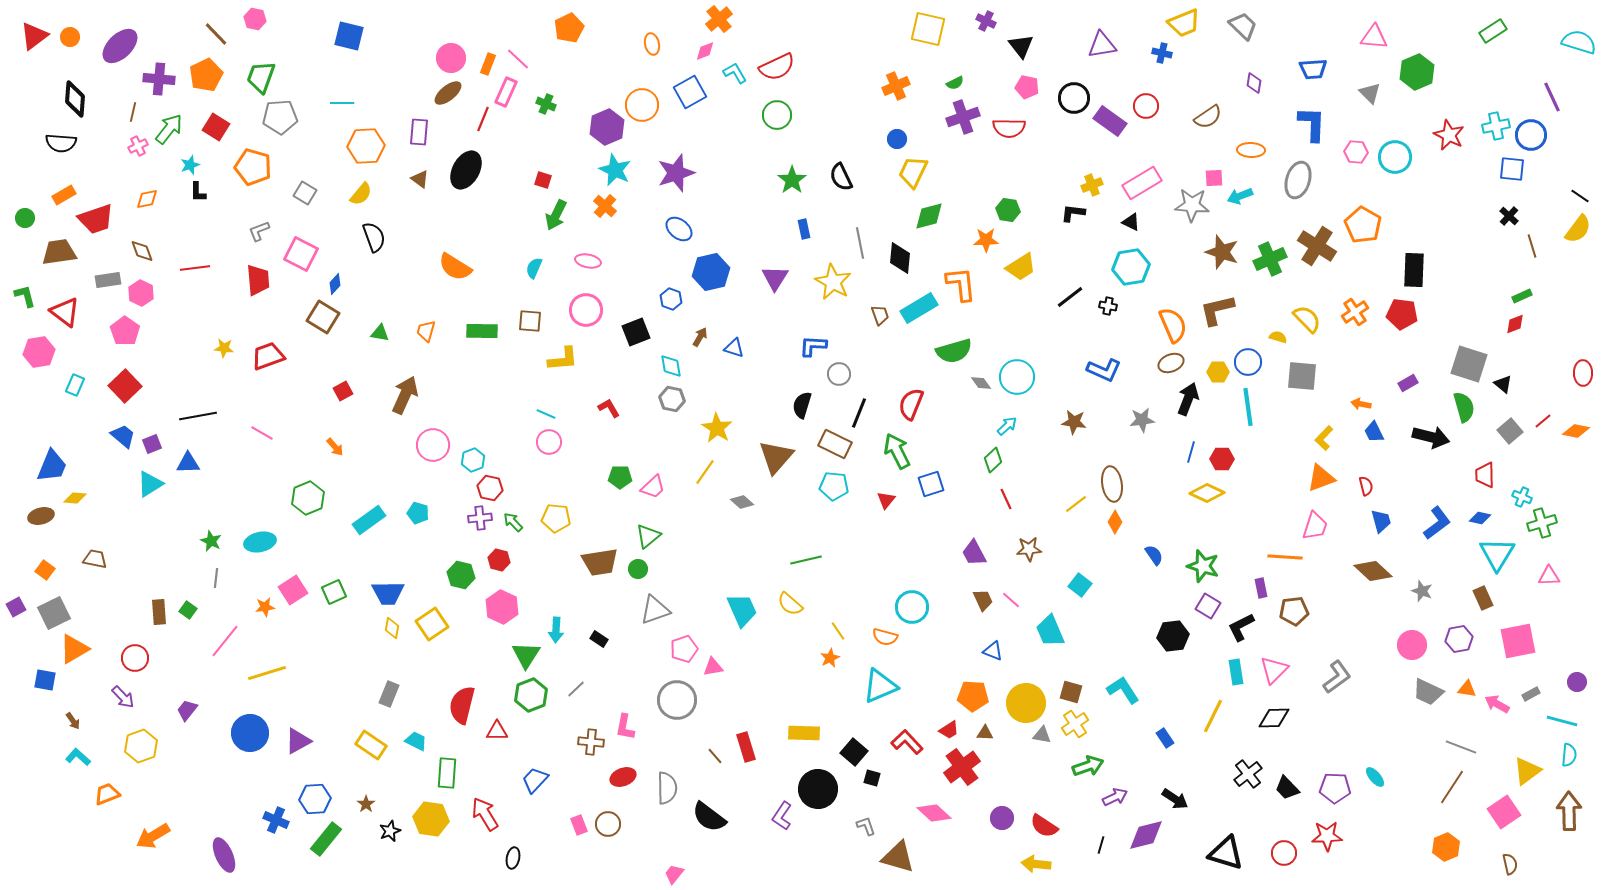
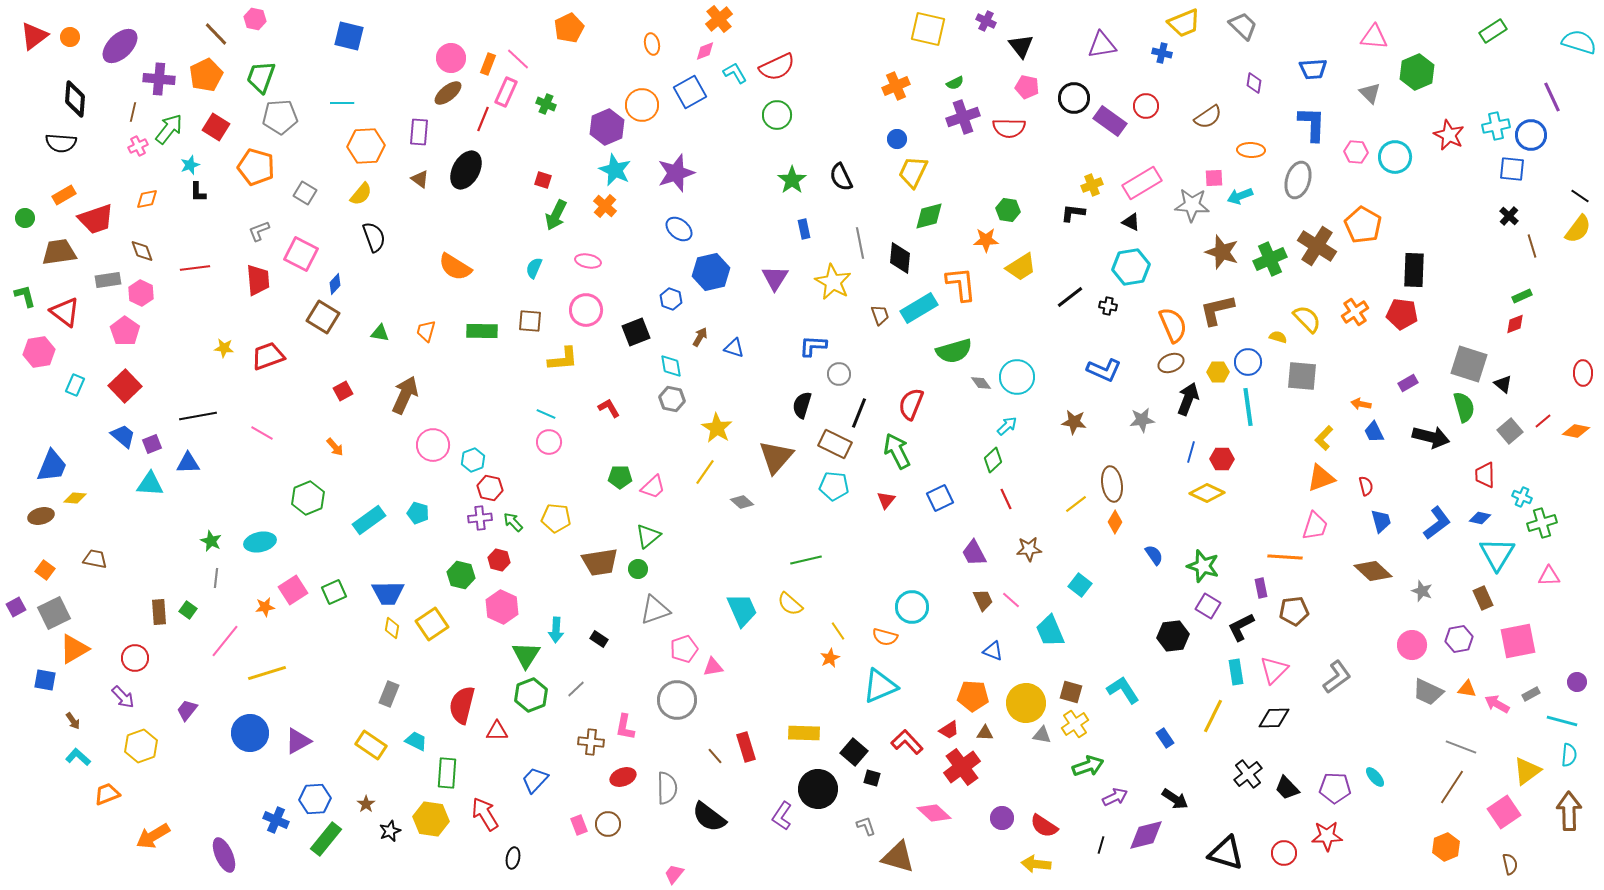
orange pentagon at (253, 167): moved 3 px right
cyan triangle at (150, 484): rotated 36 degrees clockwise
blue square at (931, 484): moved 9 px right, 14 px down; rotated 8 degrees counterclockwise
